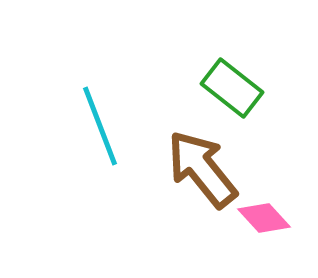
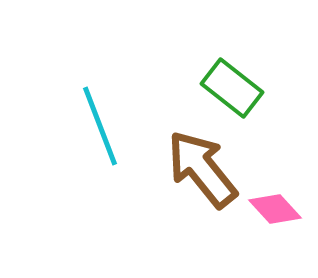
pink diamond: moved 11 px right, 9 px up
